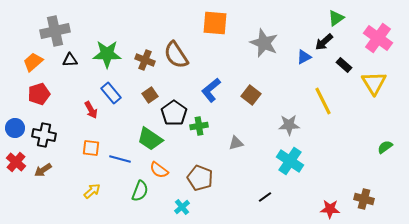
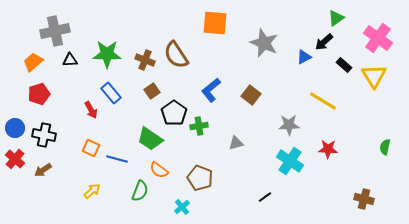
yellow triangle at (374, 83): moved 7 px up
brown square at (150, 95): moved 2 px right, 4 px up
yellow line at (323, 101): rotated 32 degrees counterclockwise
green semicircle at (385, 147): rotated 42 degrees counterclockwise
orange square at (91, 148): rotated 18 degrees clockwise
blue line at (120, 159): moved 3 px left
red cross at (16, 162): moved 1 px left, 3 px up
red star at (330, 209): moved 2 px left, 60 px up
